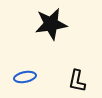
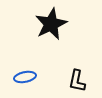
black star: rotated 16 degrees counterclockwise
